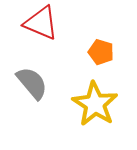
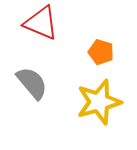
yellow star: moved 4 px right, 2 px up; rotated 24 degrees clockwise
